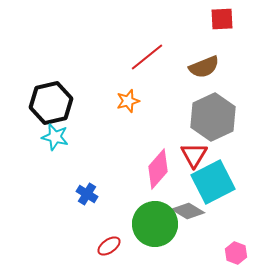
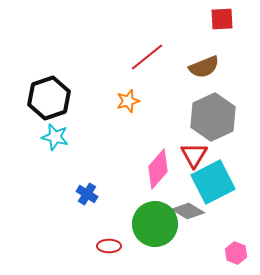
black hexagon: moved 2 px left, 5 px up; rotated 6 degrees counterclockwise
red ellipse: rotated 35 degrees clockwise
